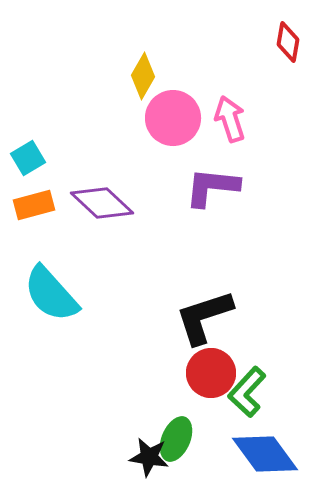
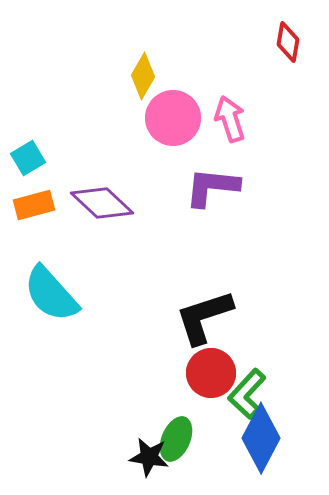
green L-shape: moved 2 px down
blue diamond: moved 4 px left, 16 px up; rotated 64 degrees clockwise
